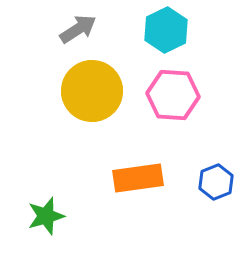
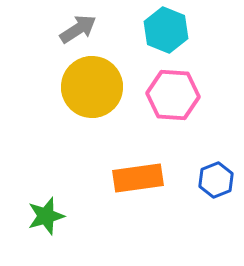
cyan hexagon: rotated 12 degrees counterclockwise
yellow circle: moved 4 px up
blue hexagon: moved 2 px up
